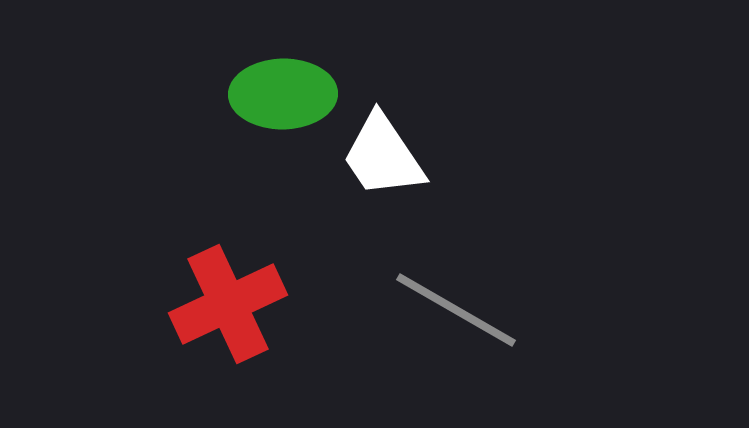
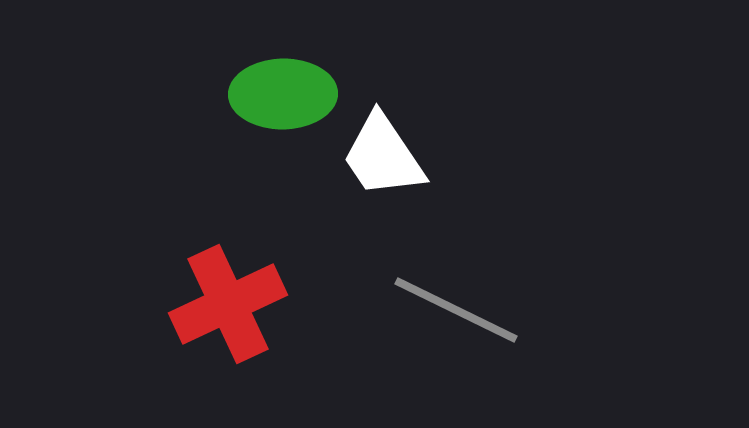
gray line: rotated 4 degrees counterclockwise
